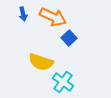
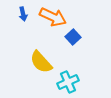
blue square: moved 4 px right, 1 px up
yellow semicircle: rotated 30 degrees clockwise
cyan cross: moved 5 px right; rotated 30 degrees clockwise
